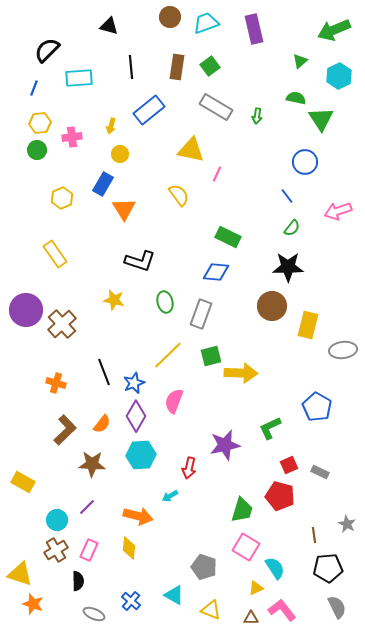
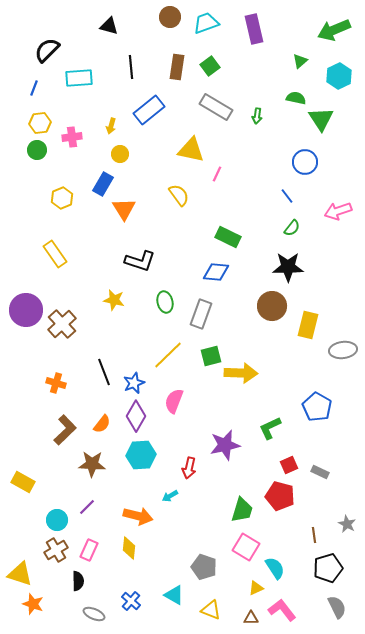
black pentagon at (328, 568): rotated 12 degrees counterclockwise
